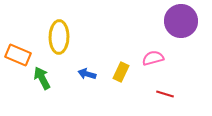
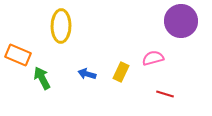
yellow ellipse: moved 2 px right, 11 px up
